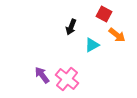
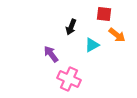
red square: rotated 21 degrees counterclockwise
purple arrow: moved 9 px right, 21 px up
pink cross: moved 2 px right; rotated 15 degrees counterclockwise
